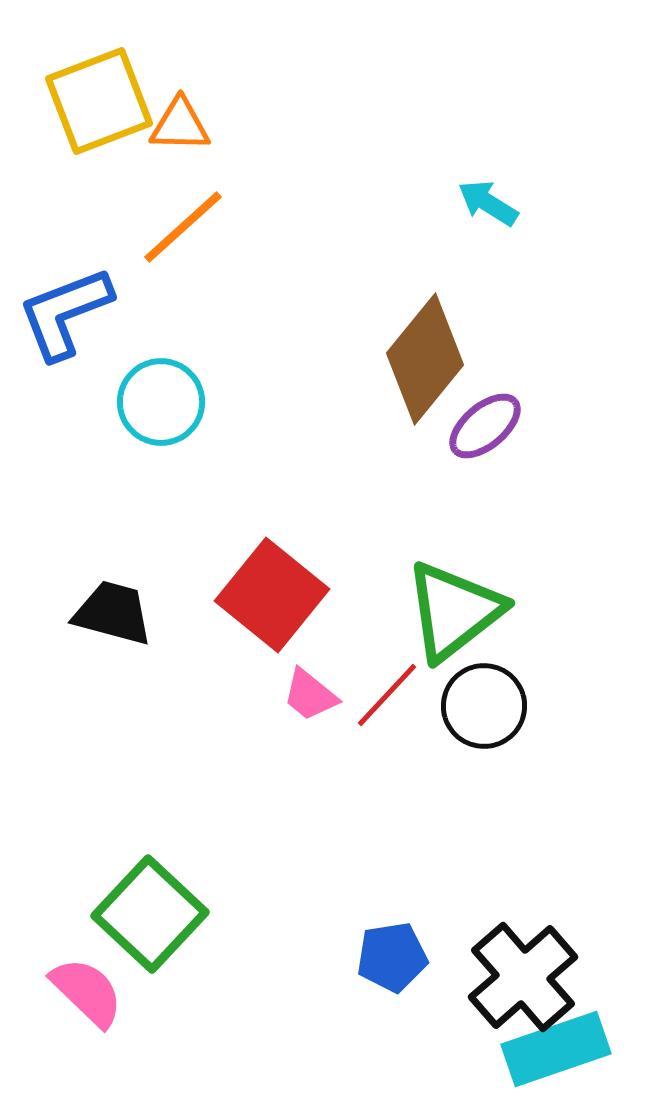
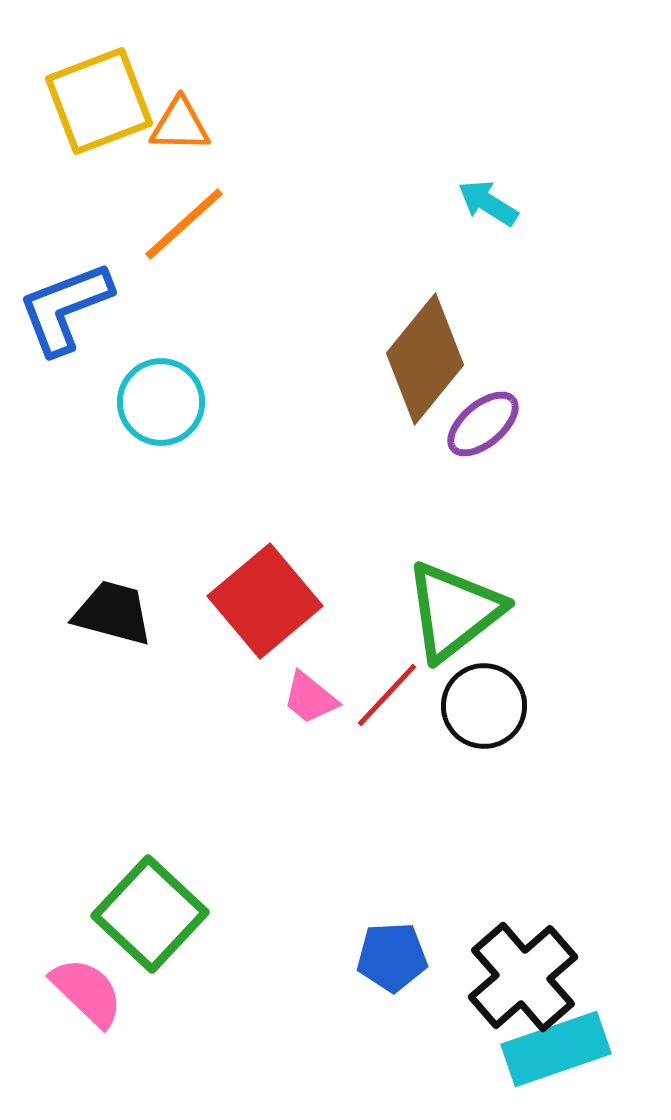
orange line: moved 1 px right, 3 px up
blue L-shape: moved 5 px up
purple ellipse: moved 2 px left, 2 px up
red square: moved 7 px left, 6 px down; rotated 11 degrees clockwise
pink trapezoid: moved 3 px down
blue pentagon: rotated 6 degrees clockwise
